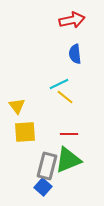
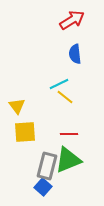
red arrow: rotated 20 degrees counterclockwise
